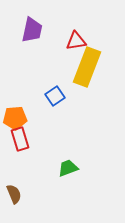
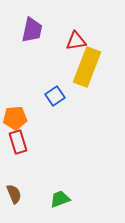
red rectangle: moved 2 px left, 3 px down
green trapezoid: moved 8 px left, 31 px down
